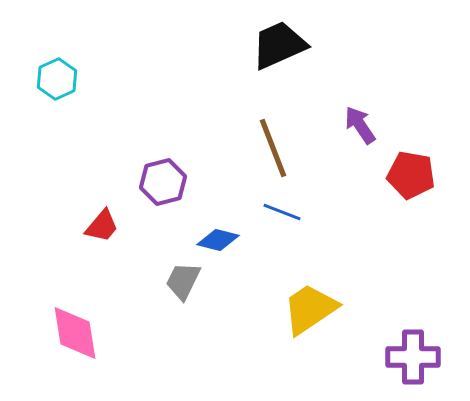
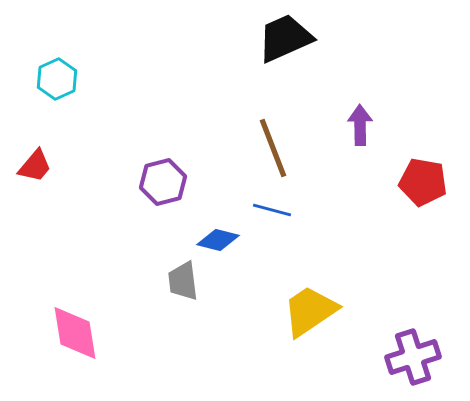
black trapezoid: moved 6 px right, 7 px up
purple arrow: rotated 33 degrees clockwise
red pentagon: moved 12 px right, 7 px down
blue line: moved 10 px left, 2 px up; rotated 6 degrees counterclockwise
red trapezoid: moved 67 px left, 60 px up
gray trapezoid: rotated 33 degrees counterclockwise
yellow trapezoid: moved 2 px down
purple cross: rotated 18 degrees counterclockwise
